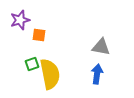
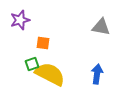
orange square: moved 4 px right, 8 px down
gray triangle: moved 20 px up
yellow semicircle: rotated 52 degrees counterclockwise
